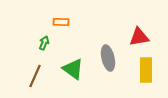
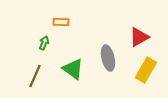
red triangle: rotated 20 degrees counterclockwise
yellow rectangle: rotated 30 degrees clockwise
